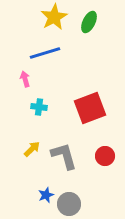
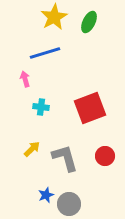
cyan cross: moved 2 px right
gray L-shape: moved 1 px right, 2 px down
